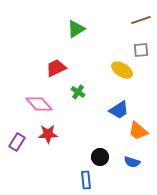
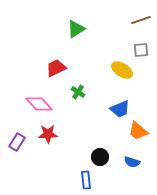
blue trapezoid: moved 1 px right, 1 px up; rotated 10 degrees clockwise
